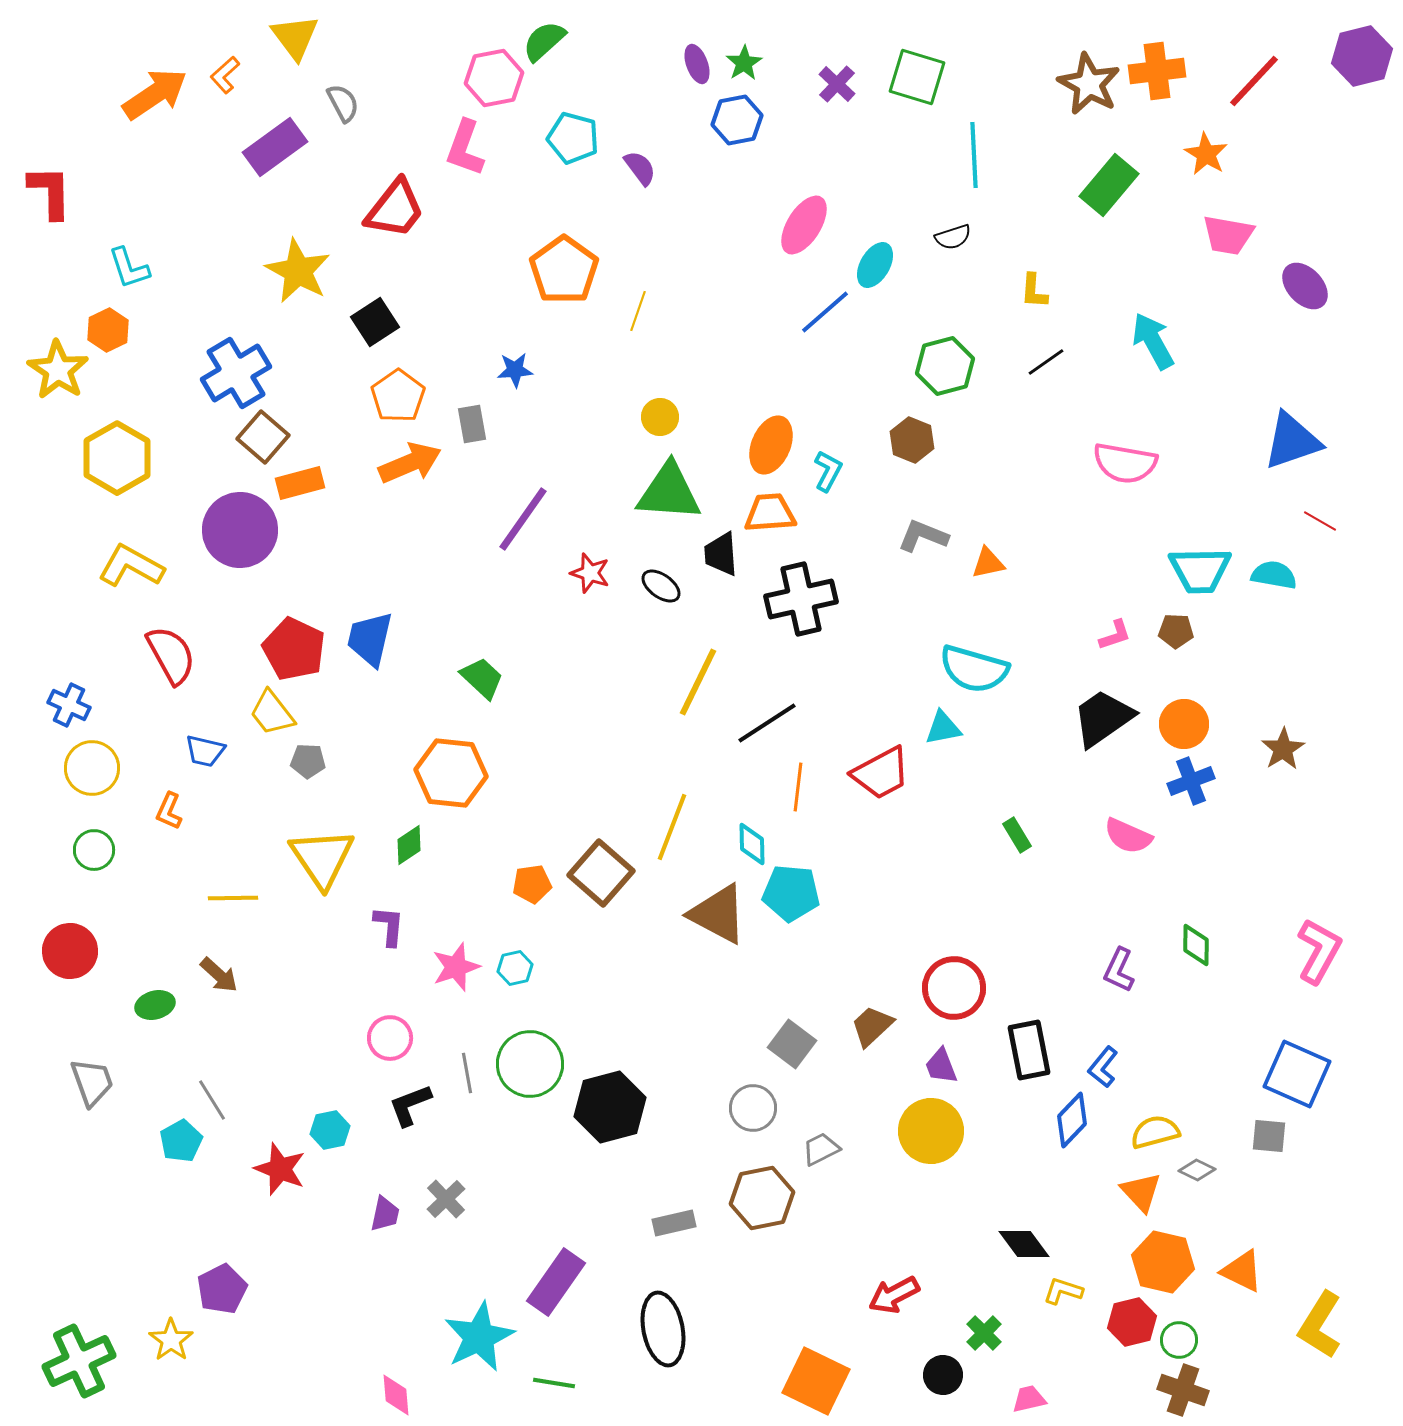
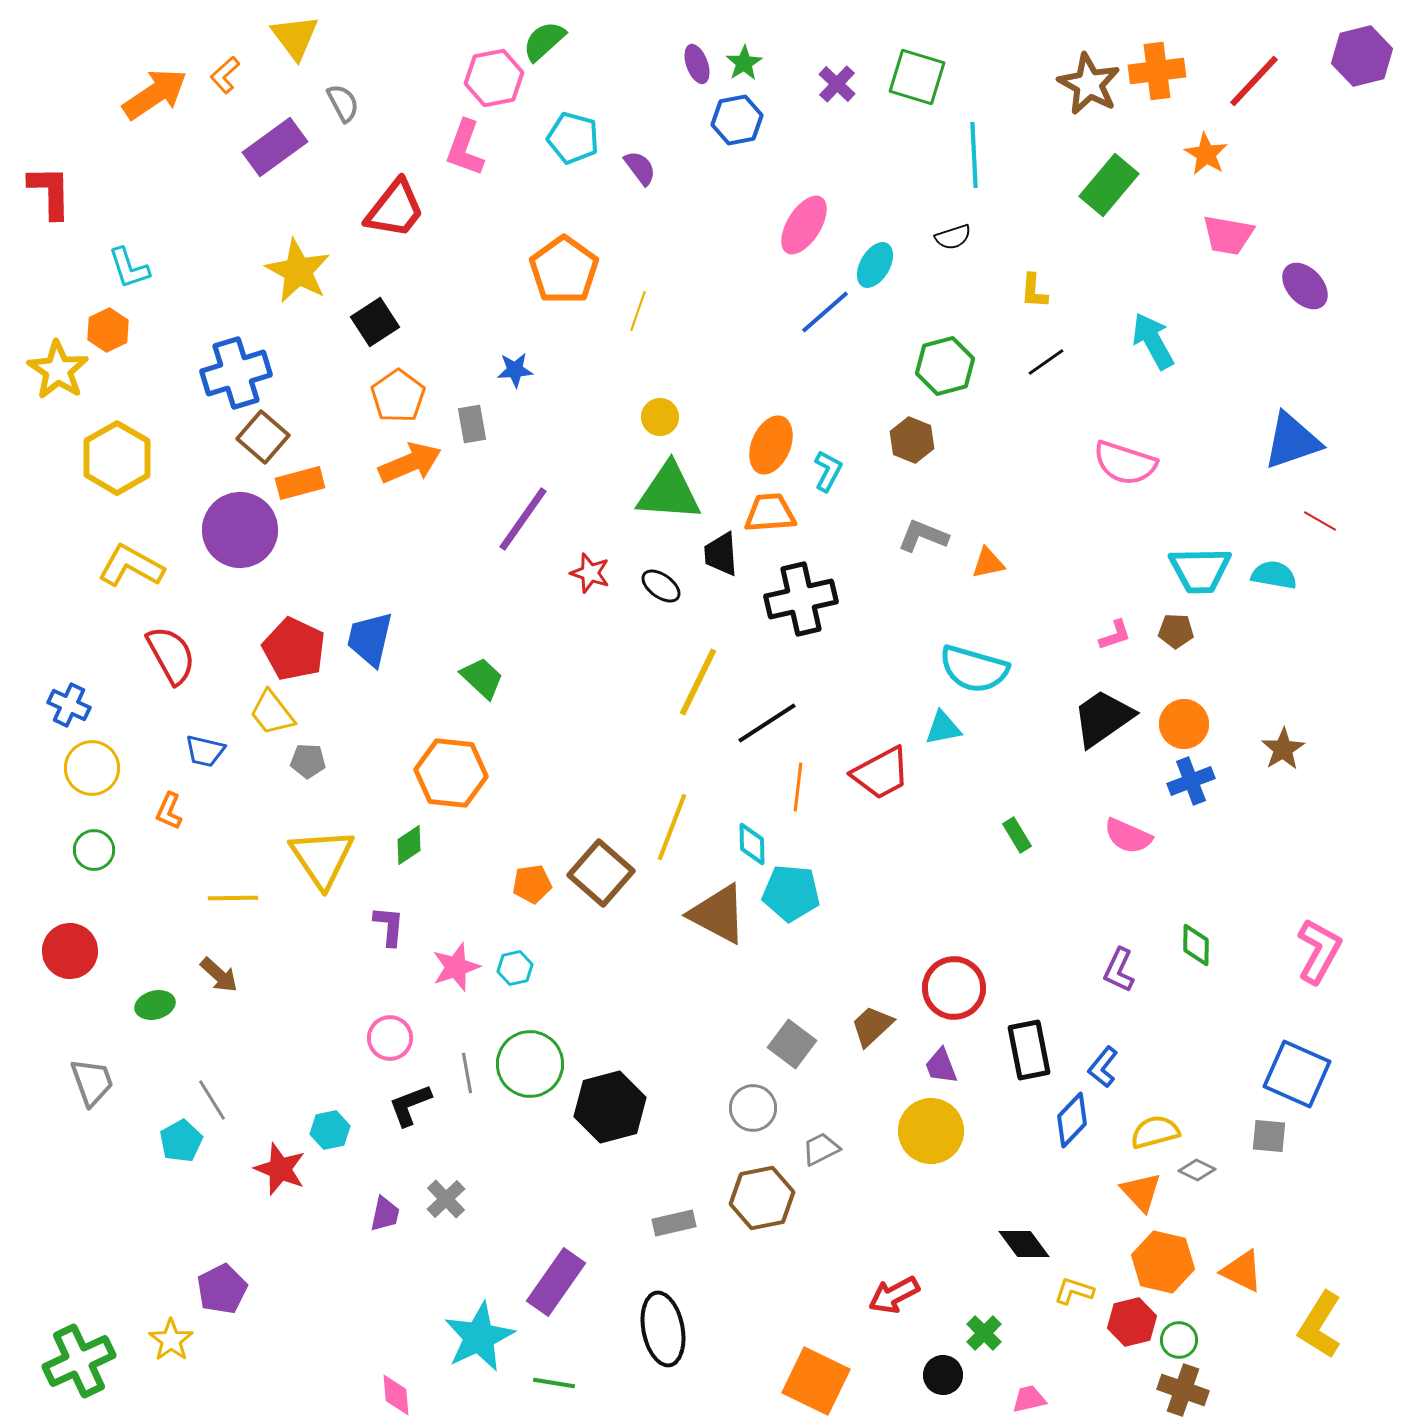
blue cross at (236, 373): rotated 14 degrees clockwise
pink semicircle at (1125, 463): rotated 8 degrees clockwise
yellow L-shape at (1063, 1291): moved 11 px right
